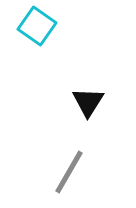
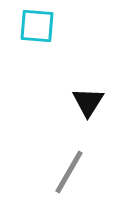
cyan square: rotated 30 degrees counterclockwise
